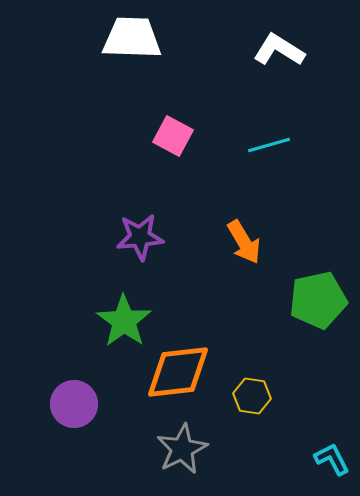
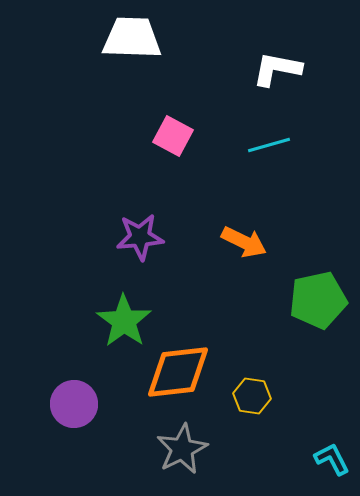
white L-shape: moved 2 px left, 19 px down; rotated 21 degrees counterclockwise
orange arrow: rotated 33 degrees counterclockwise
